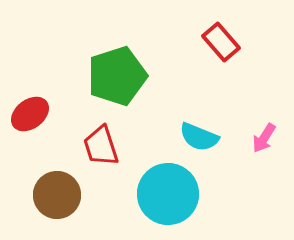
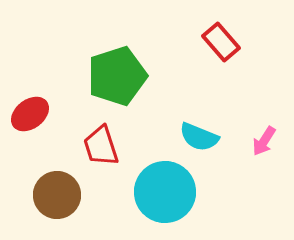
pink arrow: moved 3 px down
cyan circle: moved 3 px left, 2 px up
